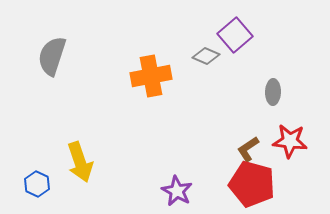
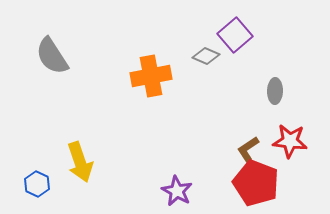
gray semicircle: rotated 51 degrees counterclockwise
gray ellipse: moved 2 px right, 1 px up
red pentagon: moved 4 px right, 1 px up; rotated 6 degrees clockwise
